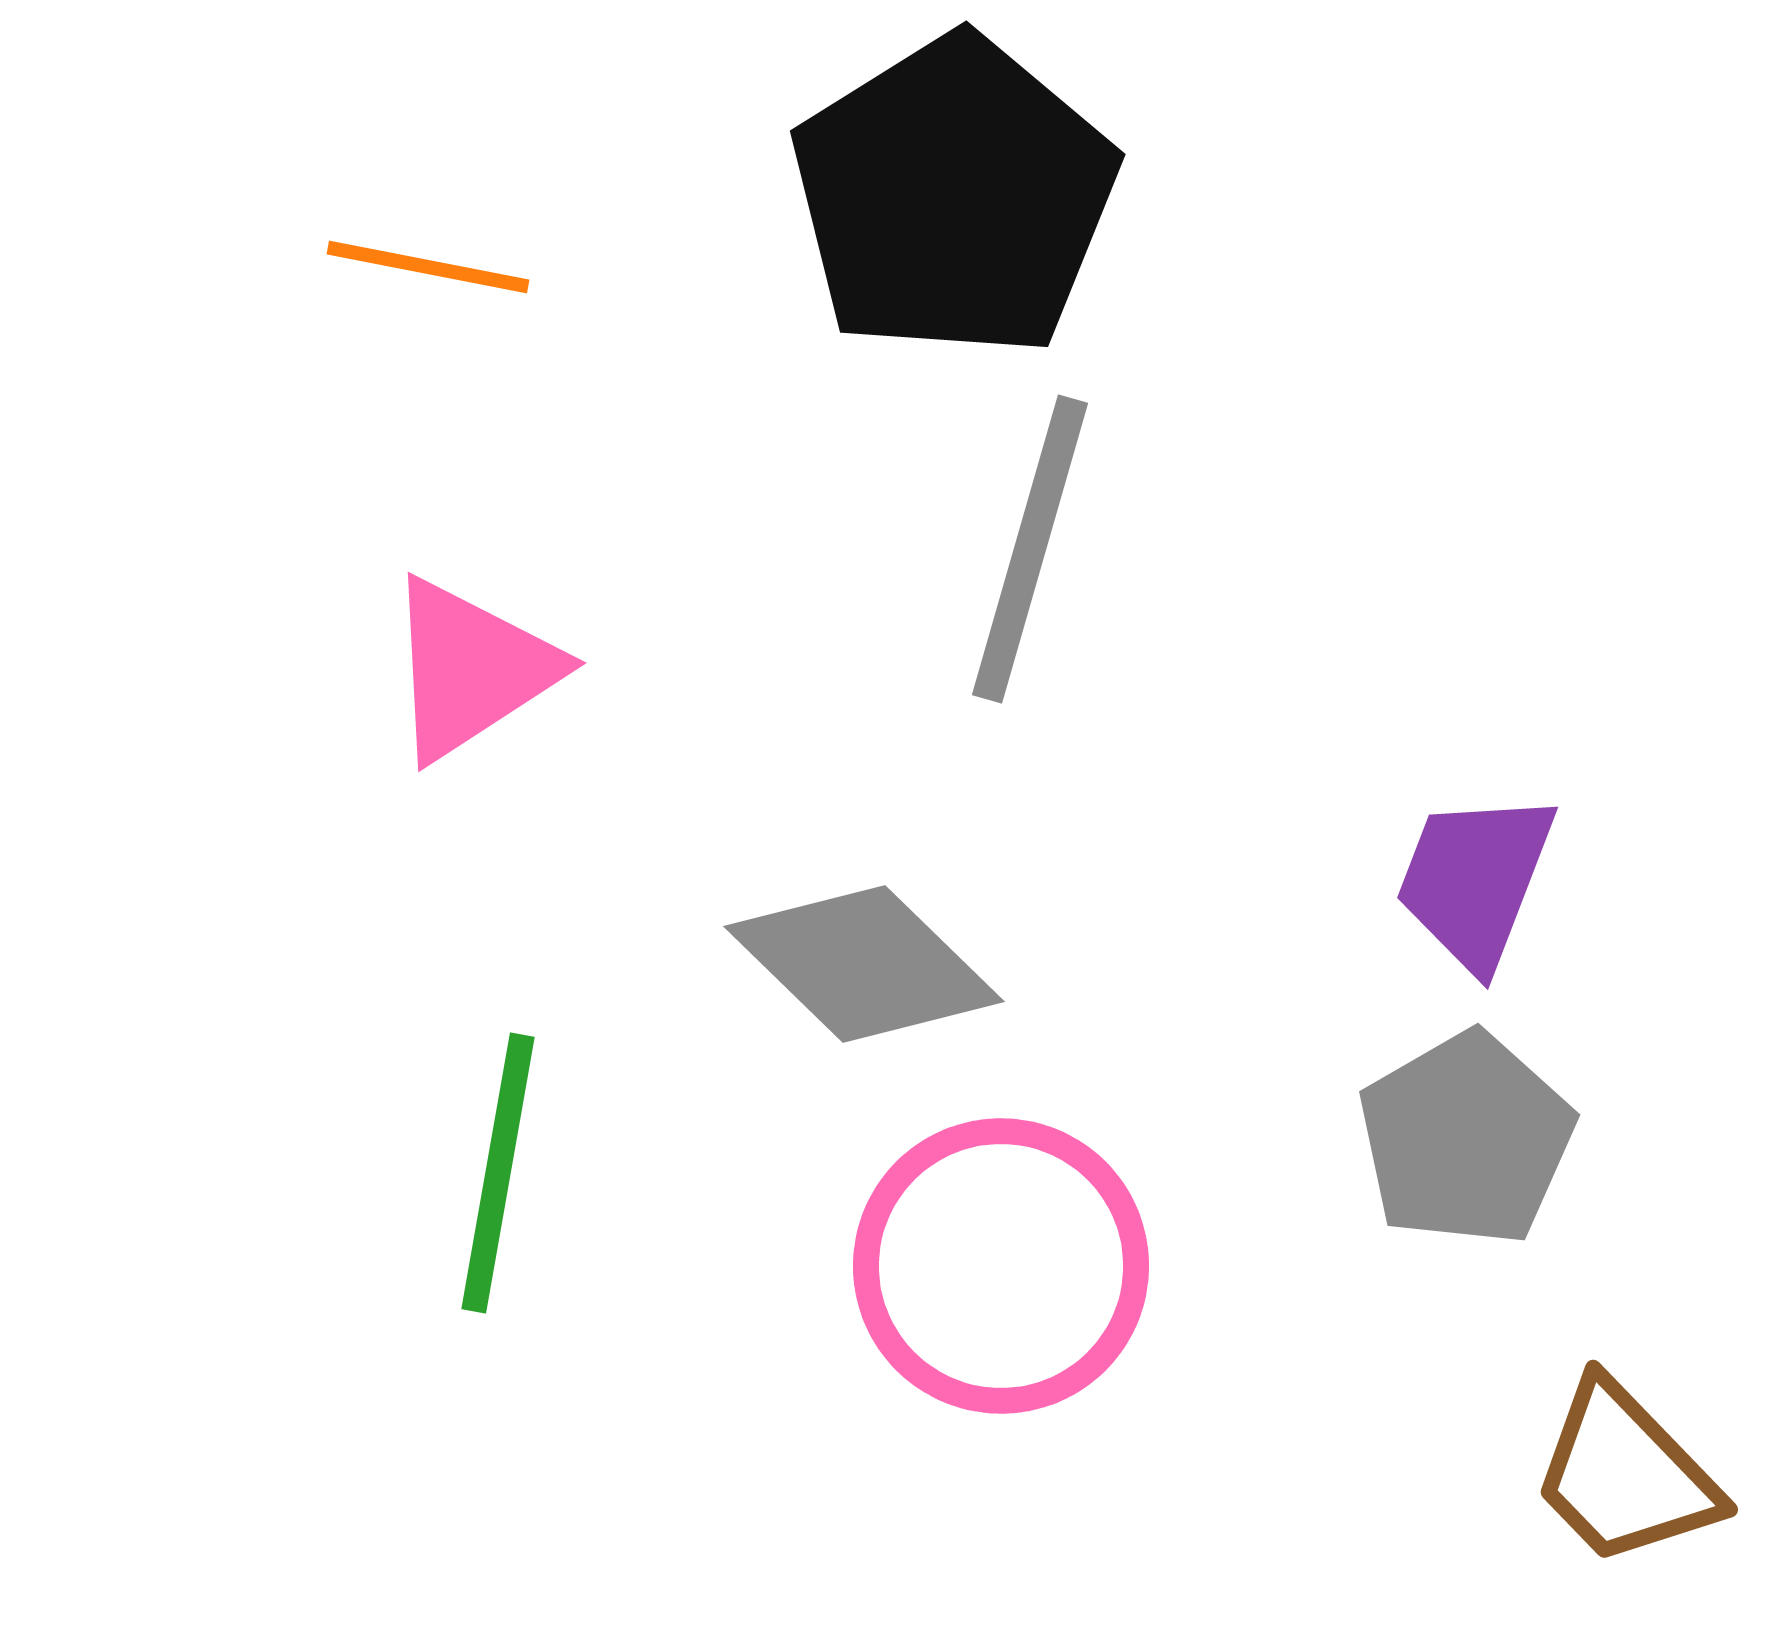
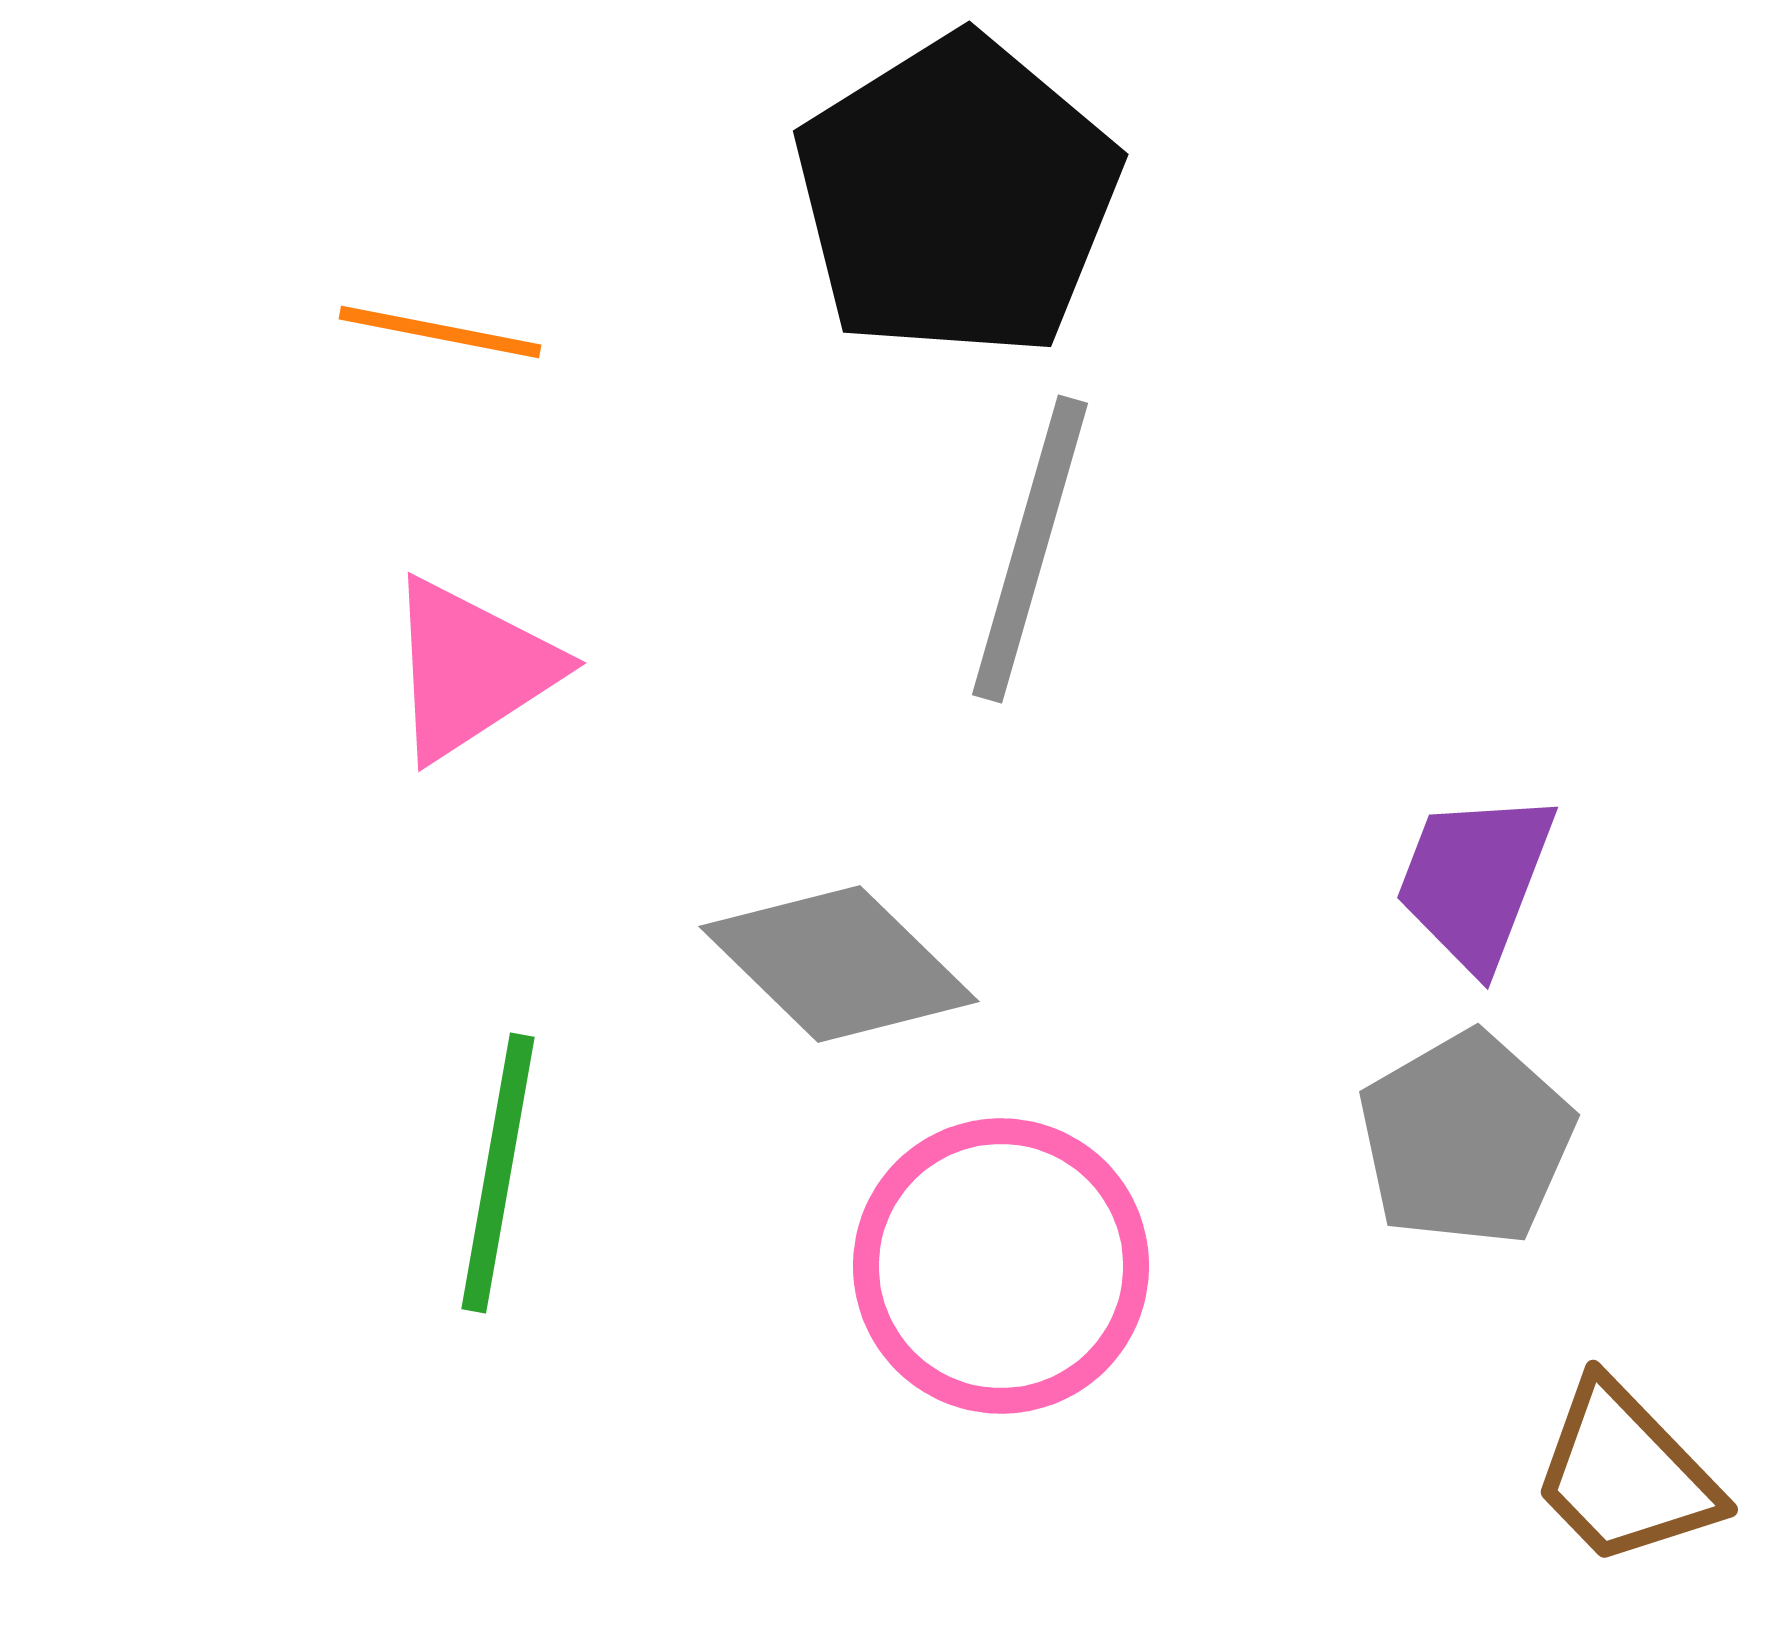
black pentagon: moved 3 px right
orange line: moved 12 px right, 65 px down
gray diamond: moved 25 px left
